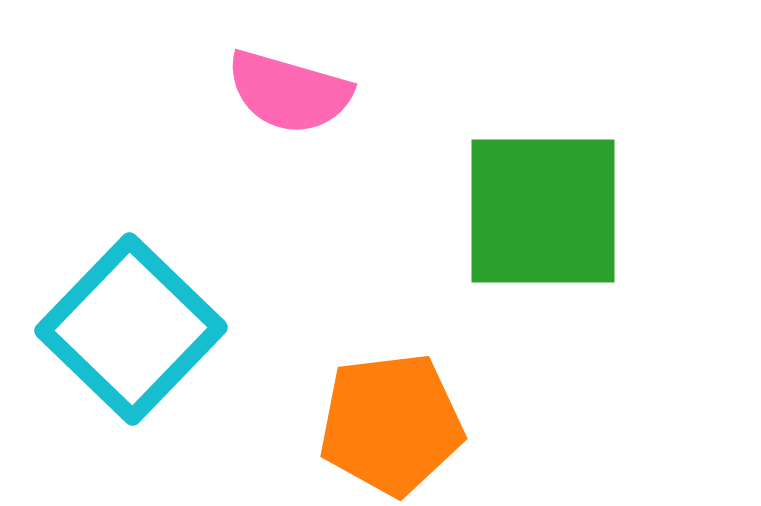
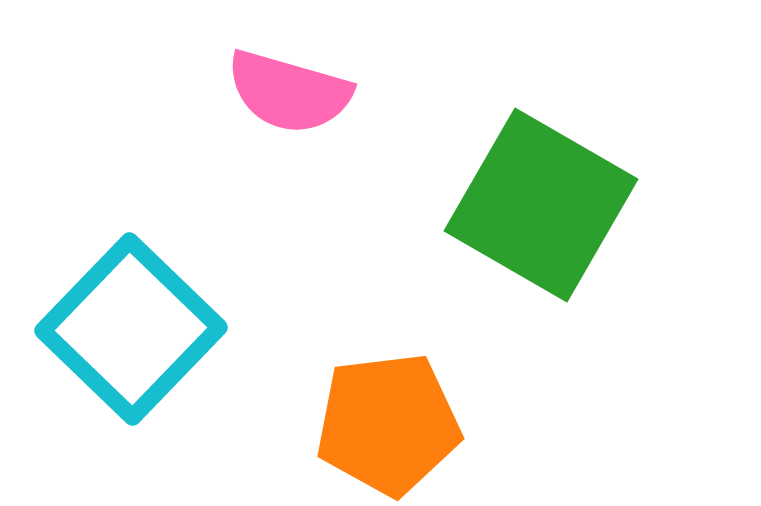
green square: moved 2 px left, 6 px up; rotated 30 degrees clockwise
orange pentagon: moved 3 px left
